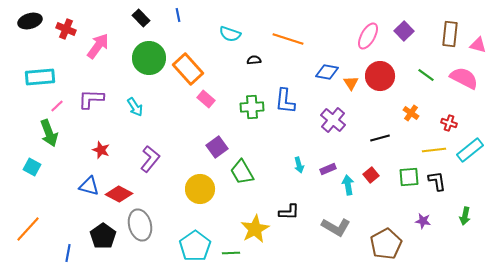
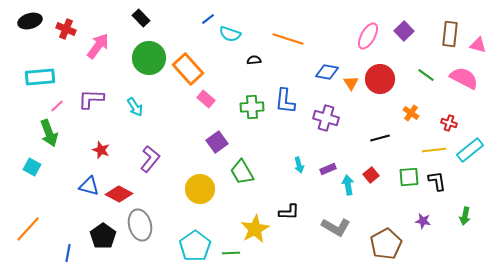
blue line at (178, 15): moved 30 px right, 4 px down; rotated 64 degrees clockwise
red circle at (380, 76): moved 3 px down
purple cross at (333, 120): moved 7 px left, 2 px up; rotated 25 degrees counterclockwise
purple square at (217, 147): moved 5 px up
